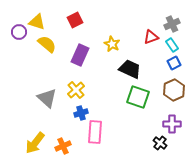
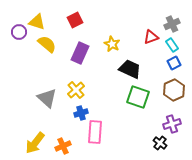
purple rectangle: moved 2 px up
purple cross: rotated 18 degrees counterclockwise
